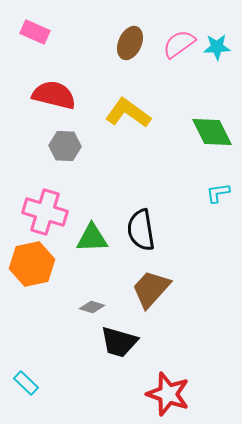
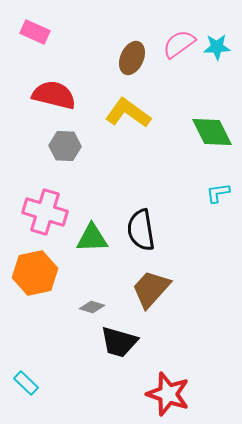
brown ellipse: moved 2 px right, 15 px down
orange hexagon: moved 3 px right, 9 px down
